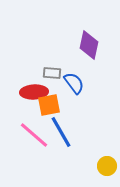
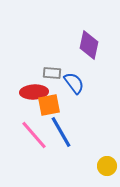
pink line: rotated 8 degrees clockwise
